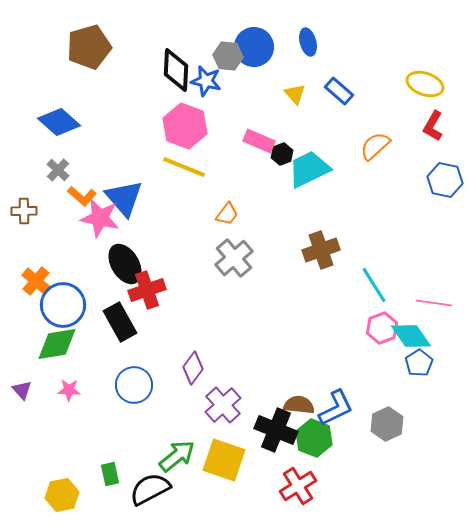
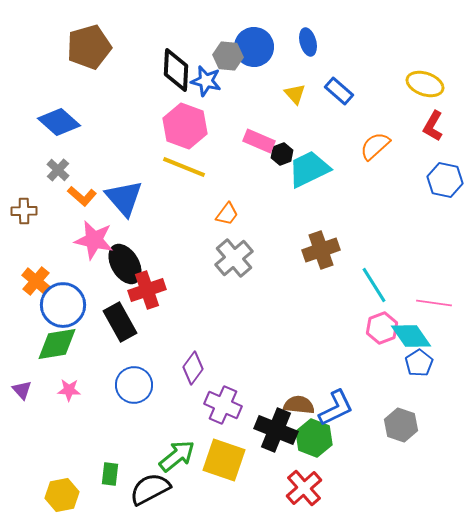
pink star at (100, 218): moved 6 px left, 22 px down
purple cross at (223, 405): rotated 24 degrees counterclockwise
gray hexagon at (387, 424): moved 14 px right, 1 px down; rotated 16 degrees counterclockwise
green rectangle at (110, 474): rotated 20 degrees clockwise
red cross at (298, 486): moved 6 px right, 2 px down; rotated 9 degrees counterclockwise
